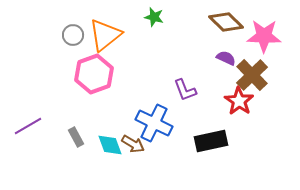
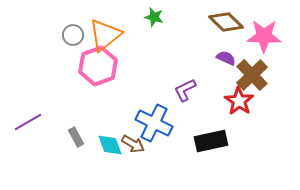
pink hexagon: moved 4 px right, 8 px up
purple L-shape: rotated 85 degrees clockwise
purple line: moved 4 px up
